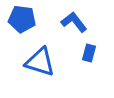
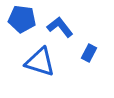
blue L-shape: moved 14 px left, 5 px down
blue rectangle: rotated 12 degrees clockwise
